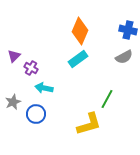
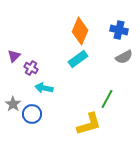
blue cross: moved 9 px left
gray star: moved 2 px down; rotated 14 degrees counterclockwise
blue circle: moved 4 px left
